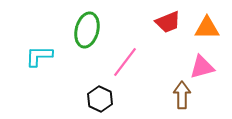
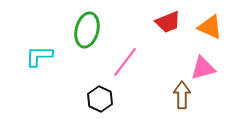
orange triangle: moved 3 px right, 1 px up; rotated 24 degrees clockwise
pink triangle: moved 1 px right, 1 px down
